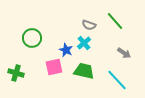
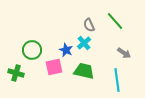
gray semicircle: rotated 48 degrees clockwise
green circle: moved 12 px down
cyan line: rotated 35 degrees clockwise
